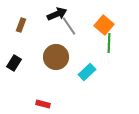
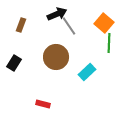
orange square: moved 2 px up
